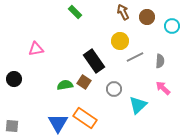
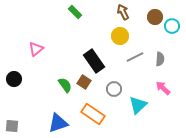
brown circle: moved 8 px right
yellow circle: moved 5 px up
pink triangle: rotated 28 degrees counterclockwise
gray semicircle: moved 2 px up
green semicircle: rotated 63 degrees clockwise
orange rectangle: moved 8 px right, 4 px up
blue triangle: rotated 40 degrees clockwise
